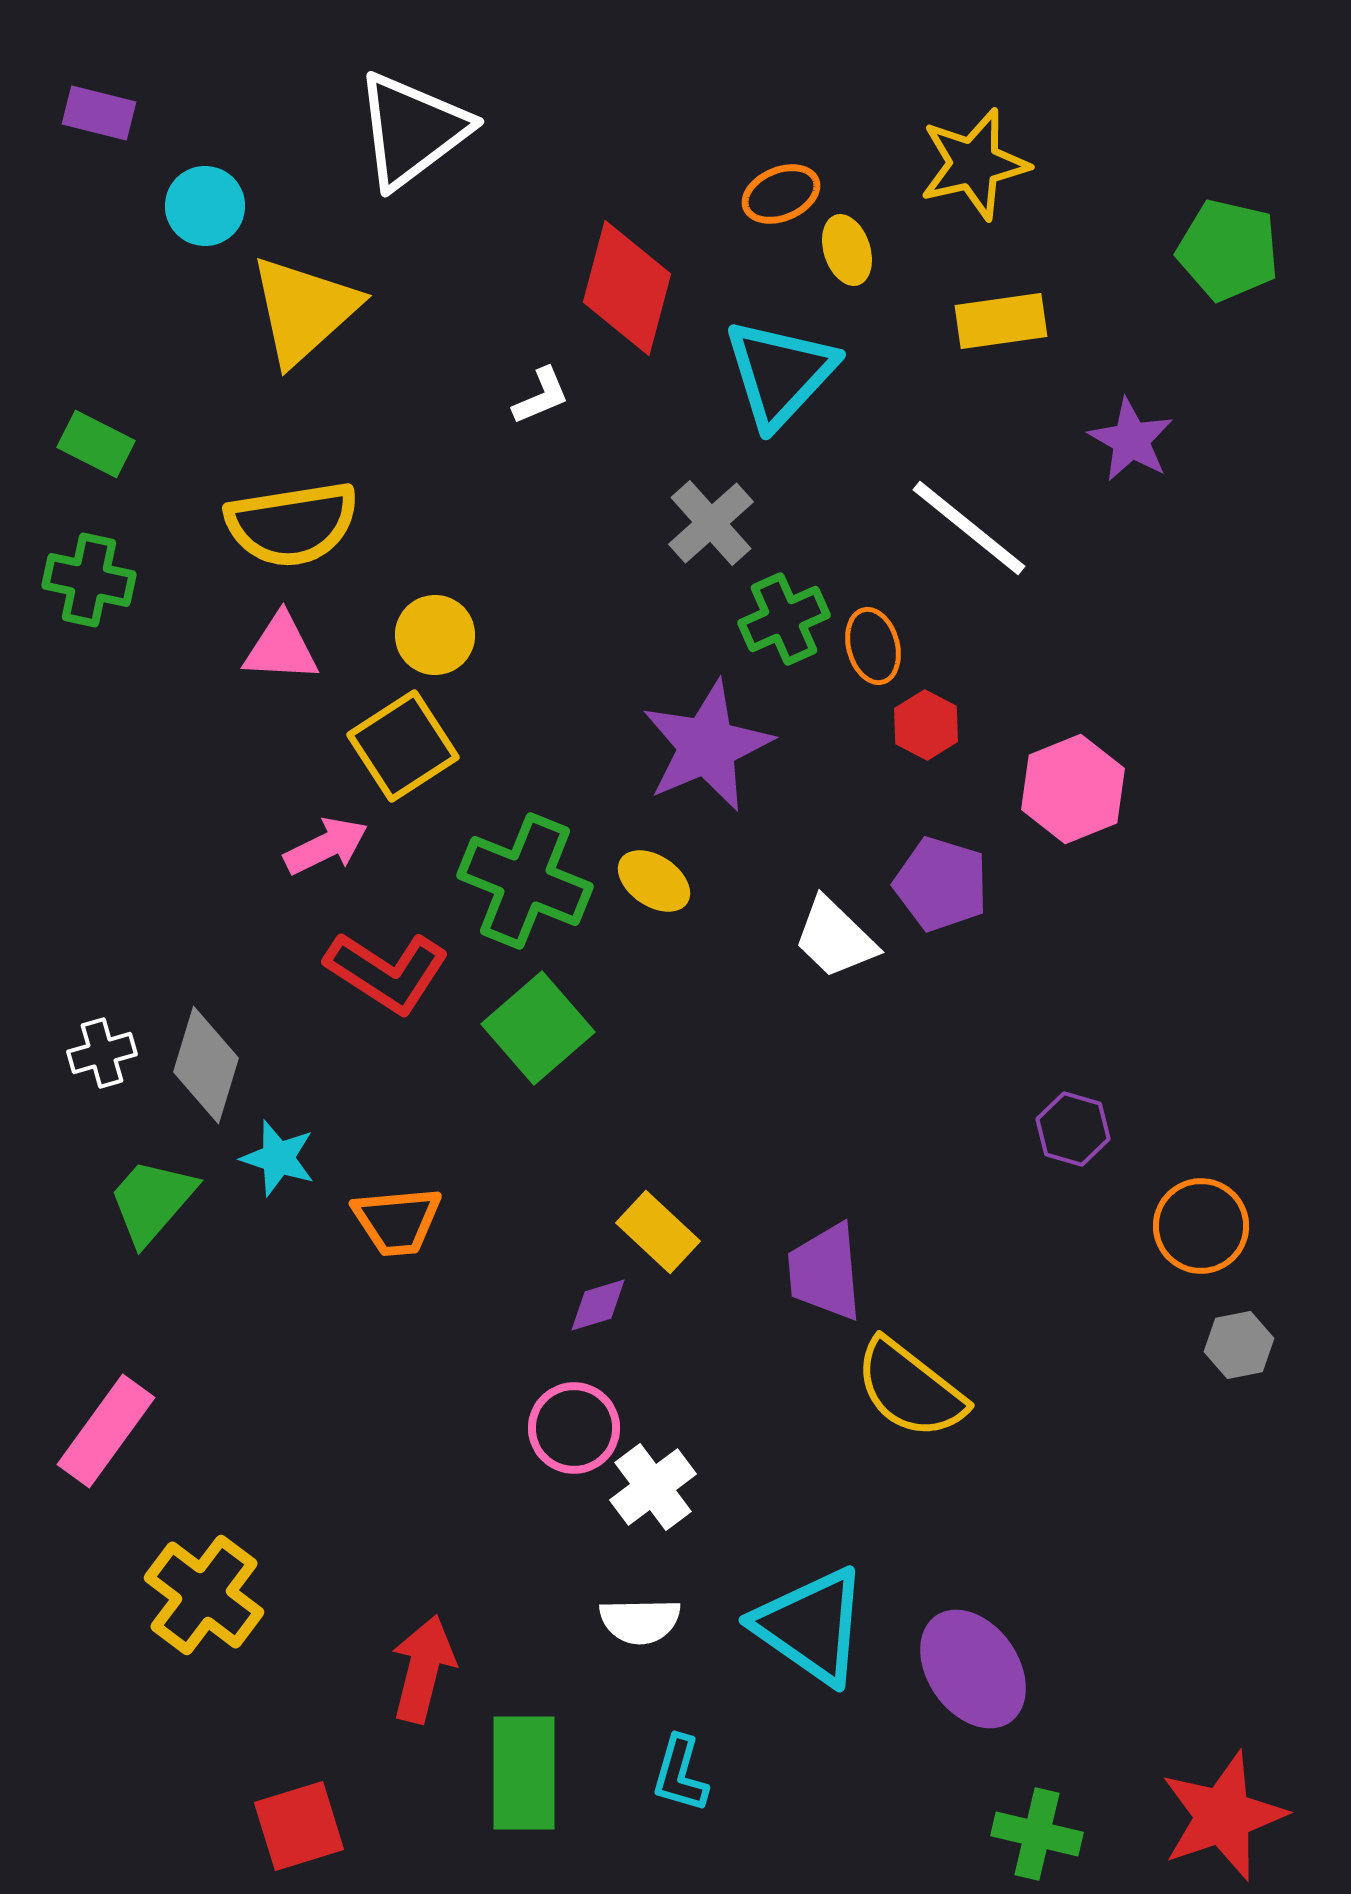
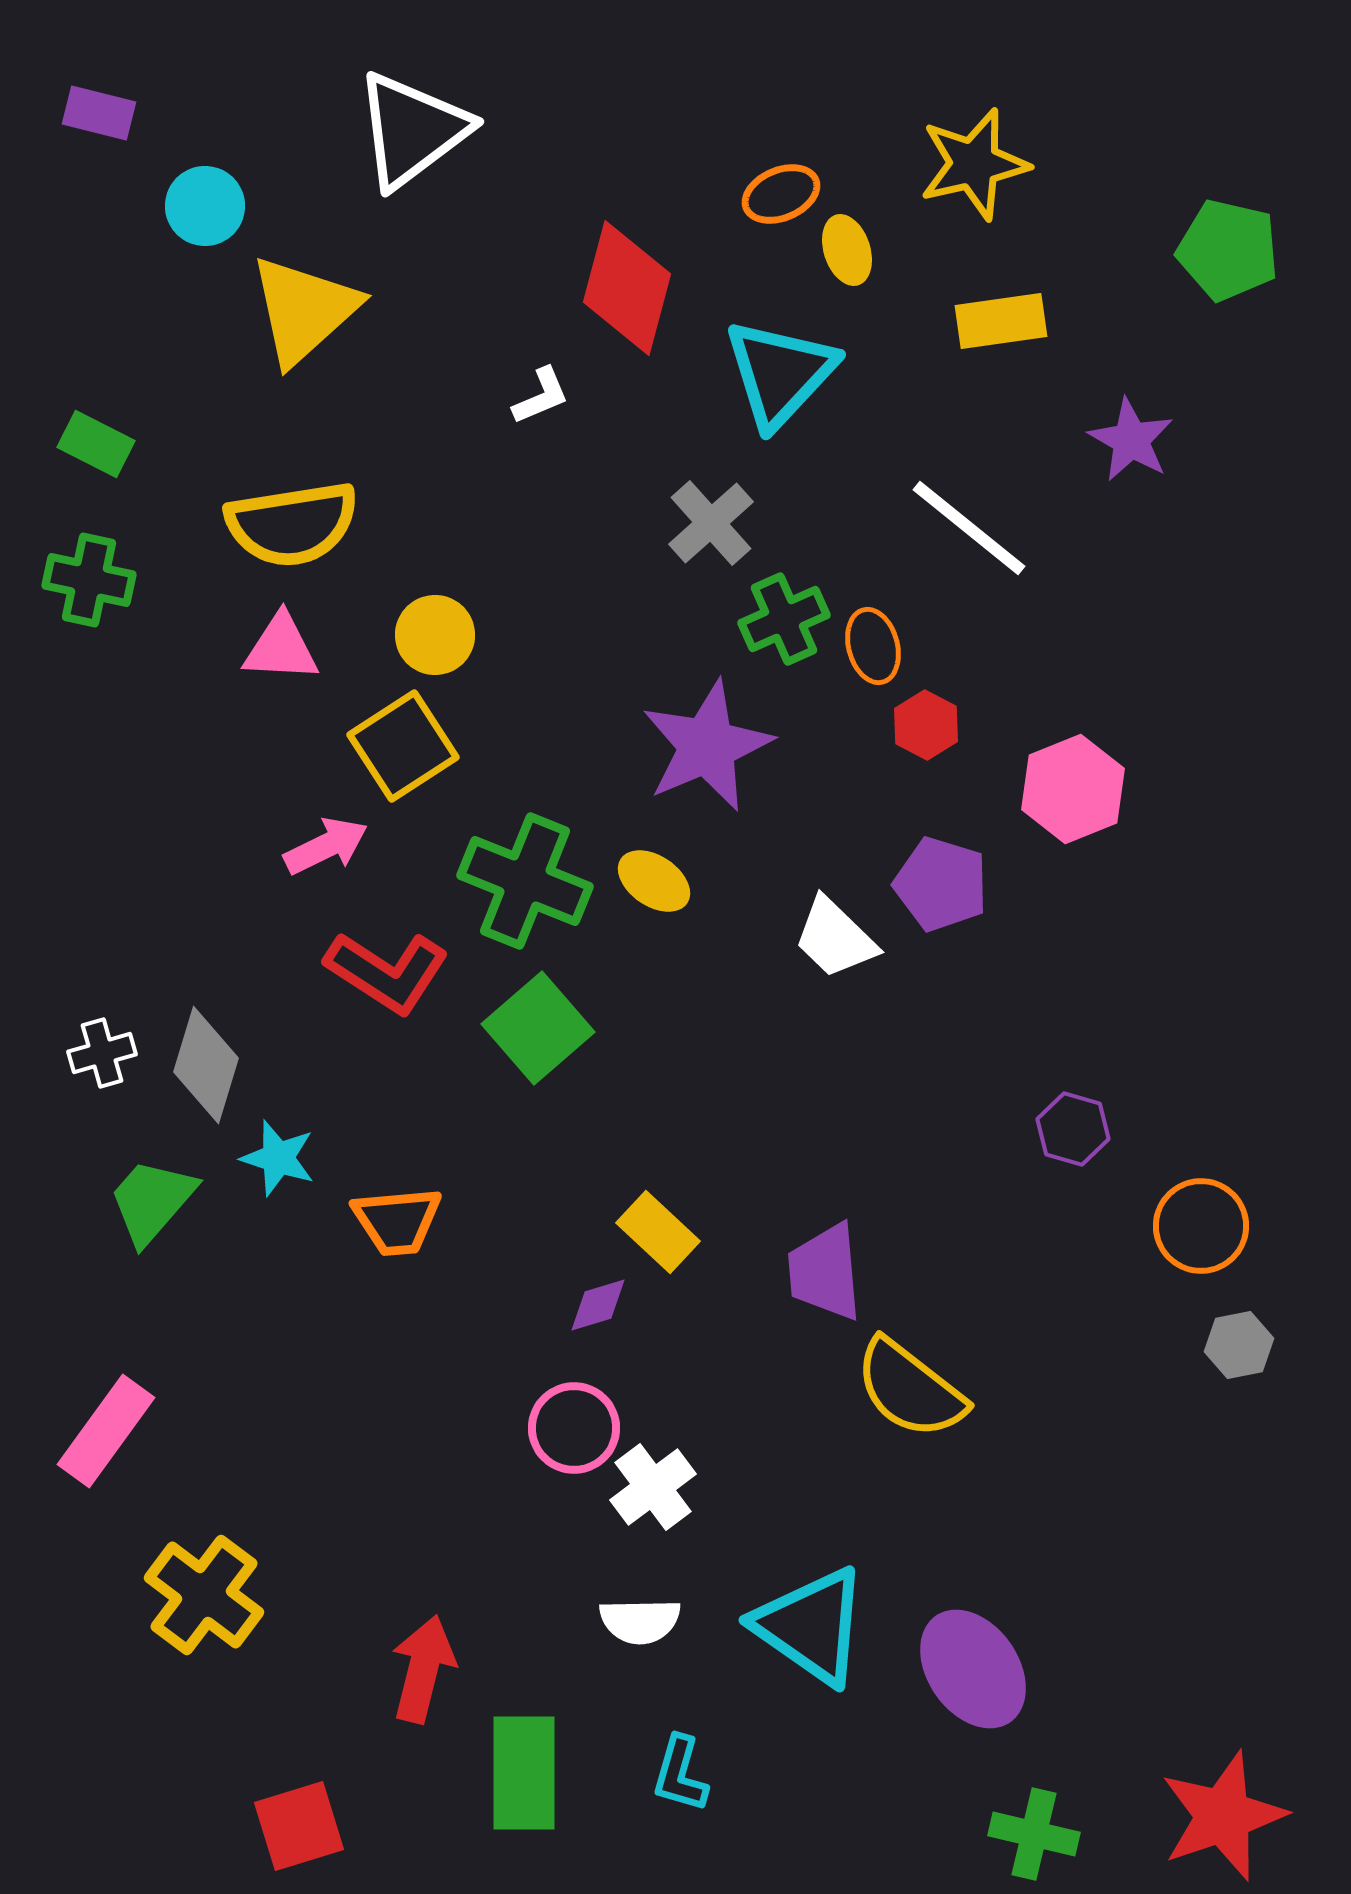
green cross at (1037, 1834): moved 3 px left
